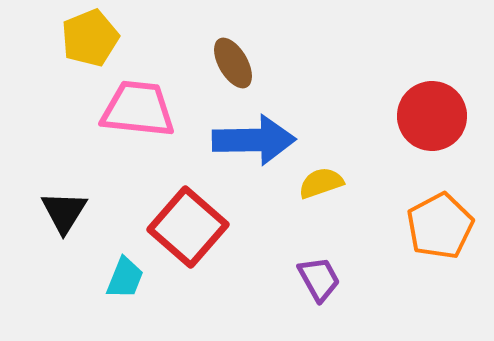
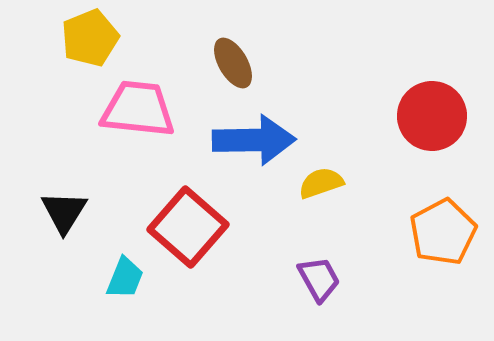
orange pentagon: moved 3 px right, 6 px down
